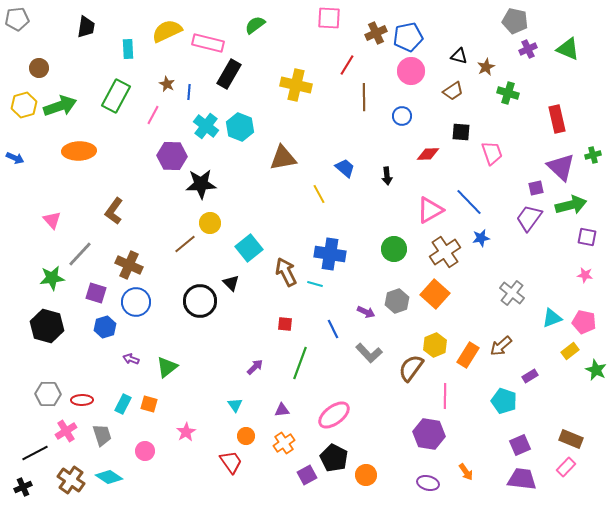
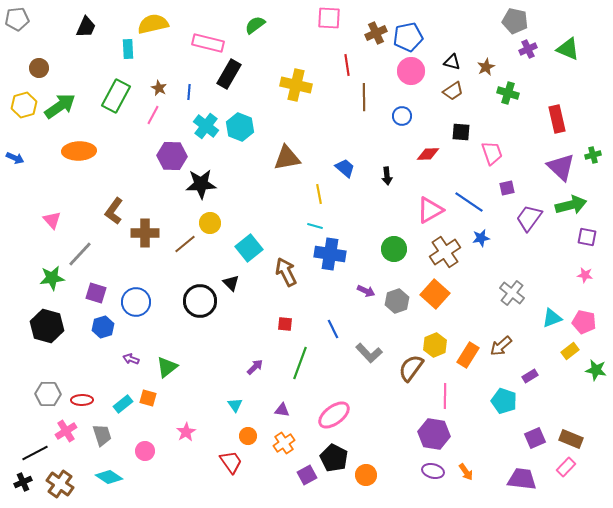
black trapezoid at (86, 27): rotated 15 degrees clockwise
yellow semicircle at (167, 31): moved 14 px left, 7 px up; rotated 12 degrees clockwise
black triangle at (459, 56): moved 7 px left, 6 px down
red line at (347, 65): rotated 40 degrees counterclockwise
brown star at (167, 84): moved 8 px left, 4 px down
green arrow at (60, 106): rotated 16 degrees counterclockwise
brown triangle at (283, 158): moved 4 px right
purple square at (536, 188): moved 29 px left
yellow line at (319, 194): rotated 18 degrees clockwise
blue line at (469, 202): rotated 12 degrees counterclockwise
brown cross at (129, 265): moved 16 px right, 32 px up; rotated 24 degrees counterclockwise
cyan line at (315, 284): moved 58 px up
purple arrow at (366, 312): moved 21 px up
blue hexagon at (105, 327): moved 2 px left
green star at (596, 370): rotated 15 degrees counterclockwise
cyan rectangle at (123, 404): rotated 24 degrees clockwise
orange square at (149, 404): moved 1 px left, 6 px up
purple triangle at (282, 410): rotated 14 degrees clockwise
purple hexagon at (429, 434): moved 5 px right
orange circle at (246, 436): moved 2 px right
purple square at (520, 445): moved 15 px right, 7 px up
brown cross at (71, 480): moved 11 px left, 4 px down
purple ellipse at (428, 483): moved 5 px right, 12 px up
black cross at (23, 487): moved 5 px up
